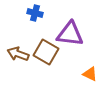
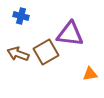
blue cross: moved 14 px left, 3 px down
brown square: rotated 30 degrees clockwise
orange triangle: rotated 35 degrees counterclockwise
